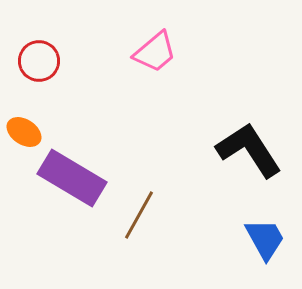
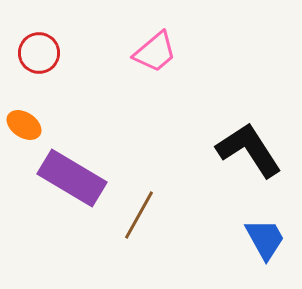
red circle: moved 8 px up
orange ellipse: moved 7 px up
